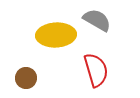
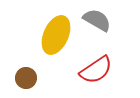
yellow ellipse: rotated 63 degrees counterclockwise
red semicircle: rotated 72 degrees clockwise
